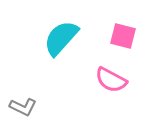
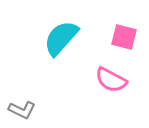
pink square: moved 1 px right, 1 px down
gray L-shape: moved 1 px left, 3 px down
